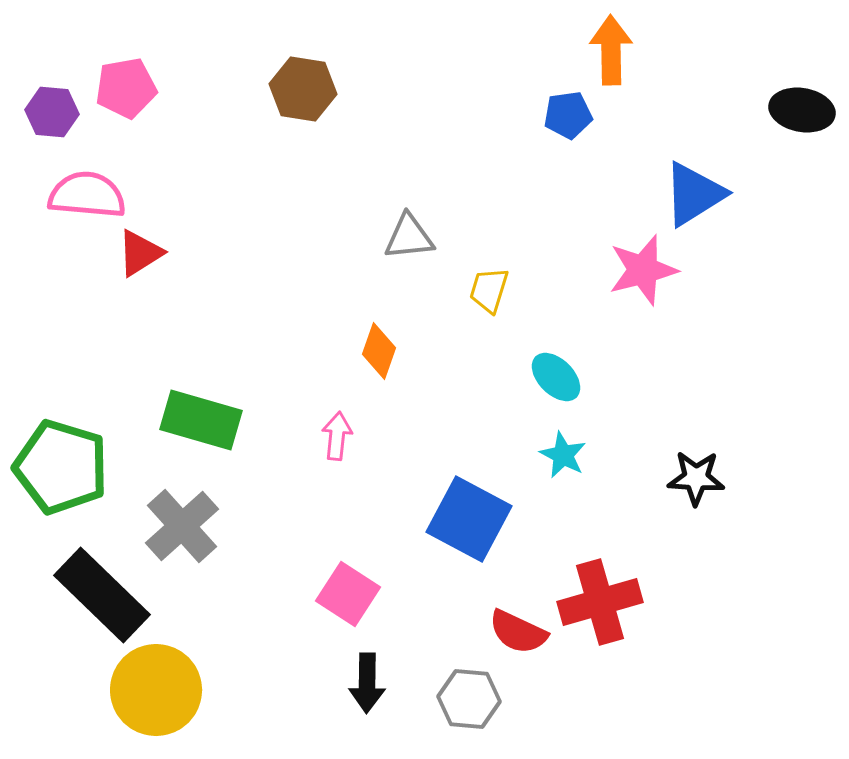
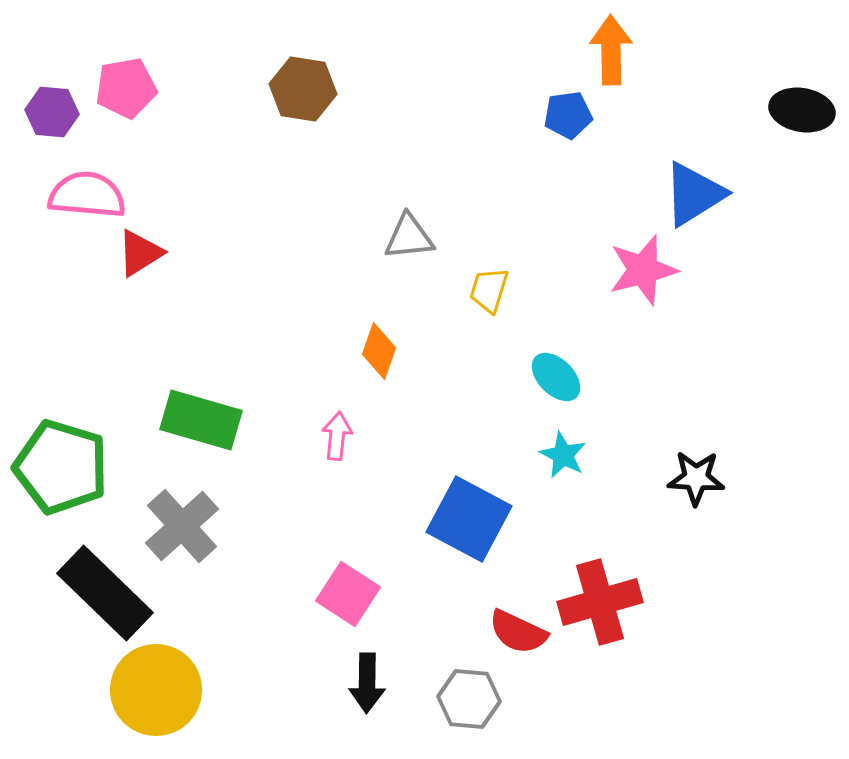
black rectangle: moved 3 px right, 2 px up
